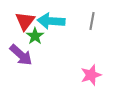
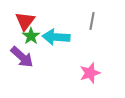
cyan arrow: moved 5 px right, 16 px down
green star: moved 4 px left
purple arrow: moved 1 px right, 2 px down
pink star: moved 1 px left, 2 px up
